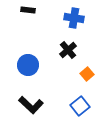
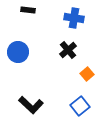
blue circle: moved 10 px left, 13 px up
